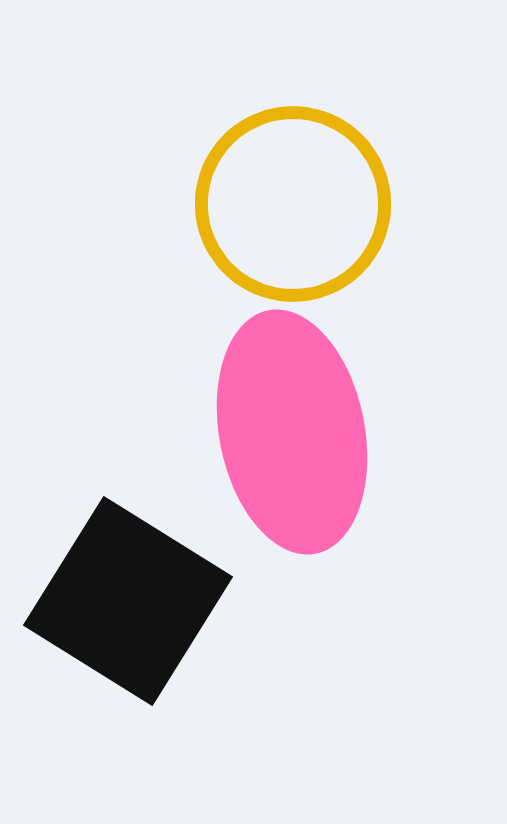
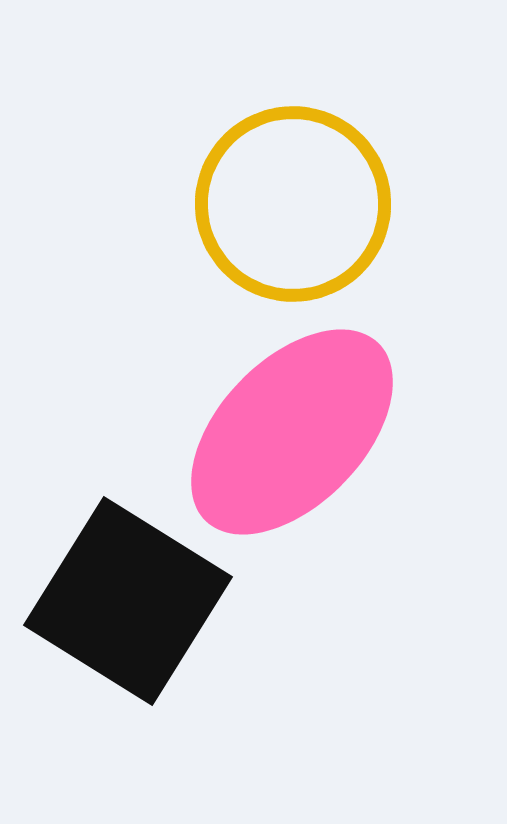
pink ellipse: rotated 55 degrees clockwise
